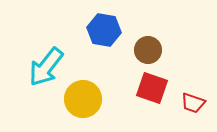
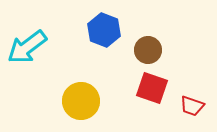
blue hexagon: rotated 12 degrees clockwise
cyan arrow: moved 19 px left, 20 px up; rotated 15 degrees clockwise
yellow circle: moved 2 px left, 2 px down
red trapezoid: moved 1 px left, 3 px down
